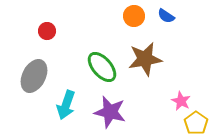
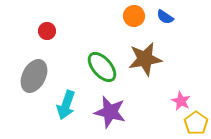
blue semicircle: moved 1 px left, 1 px down
